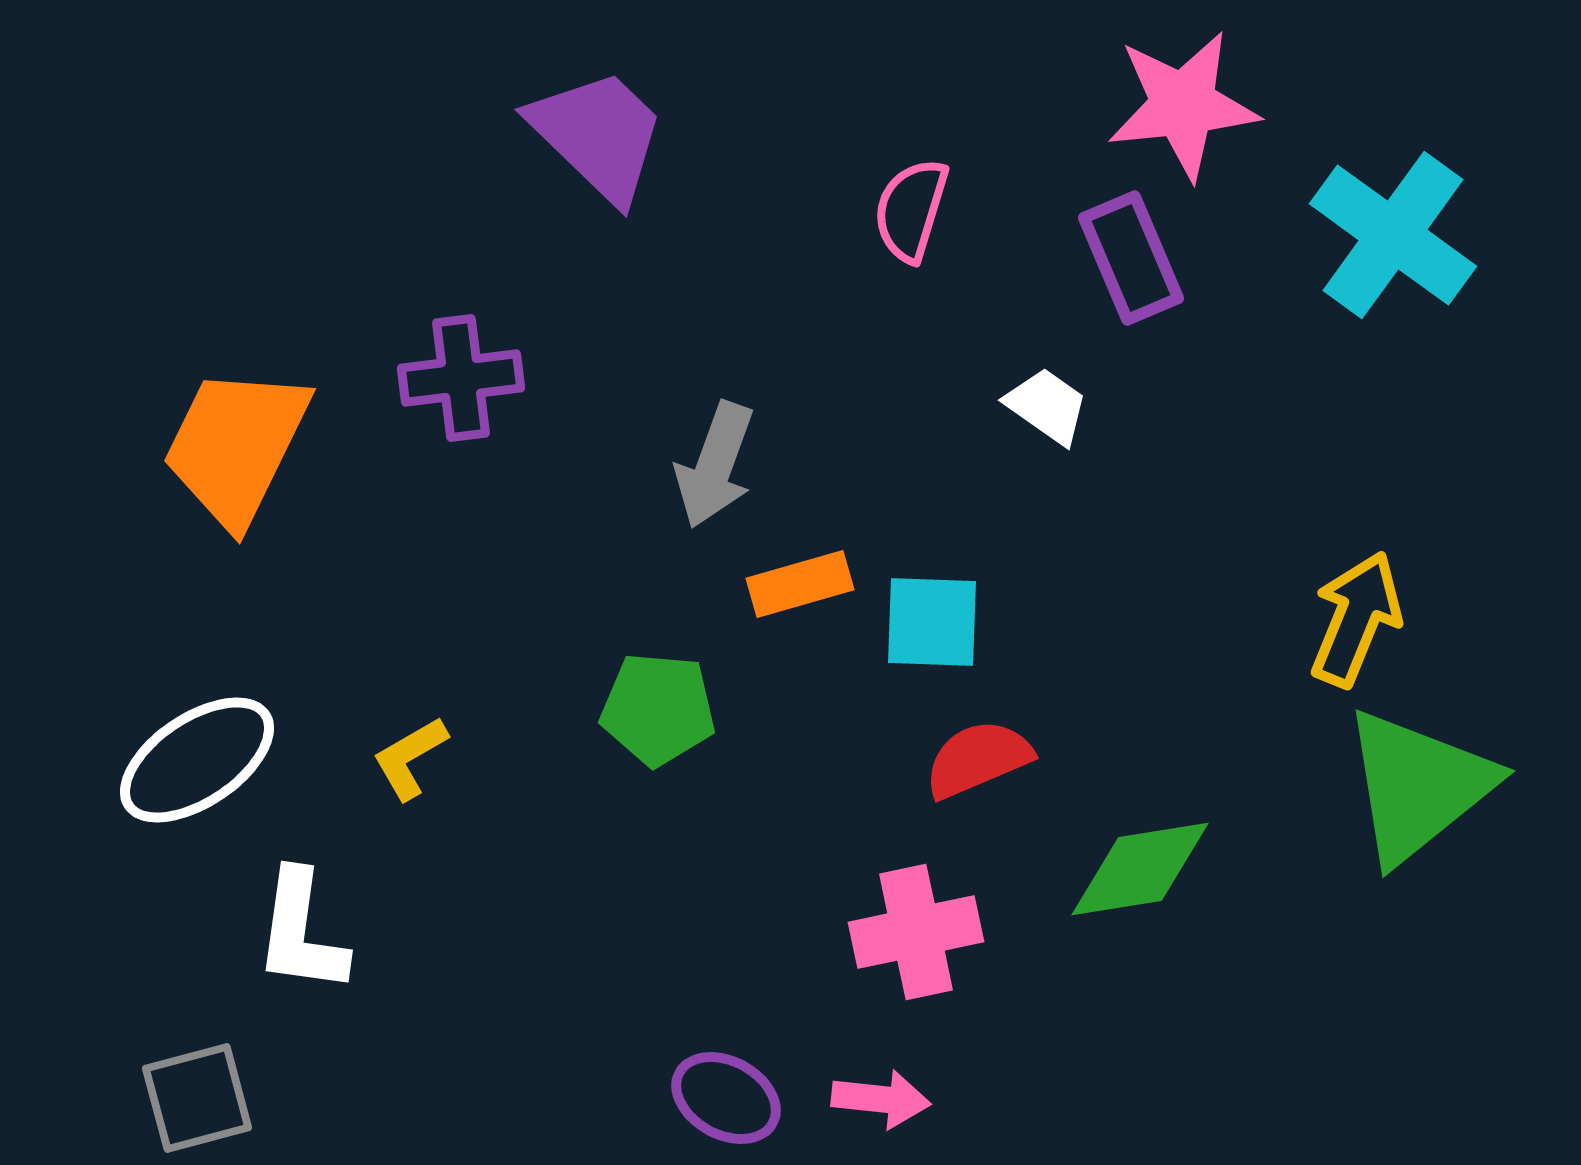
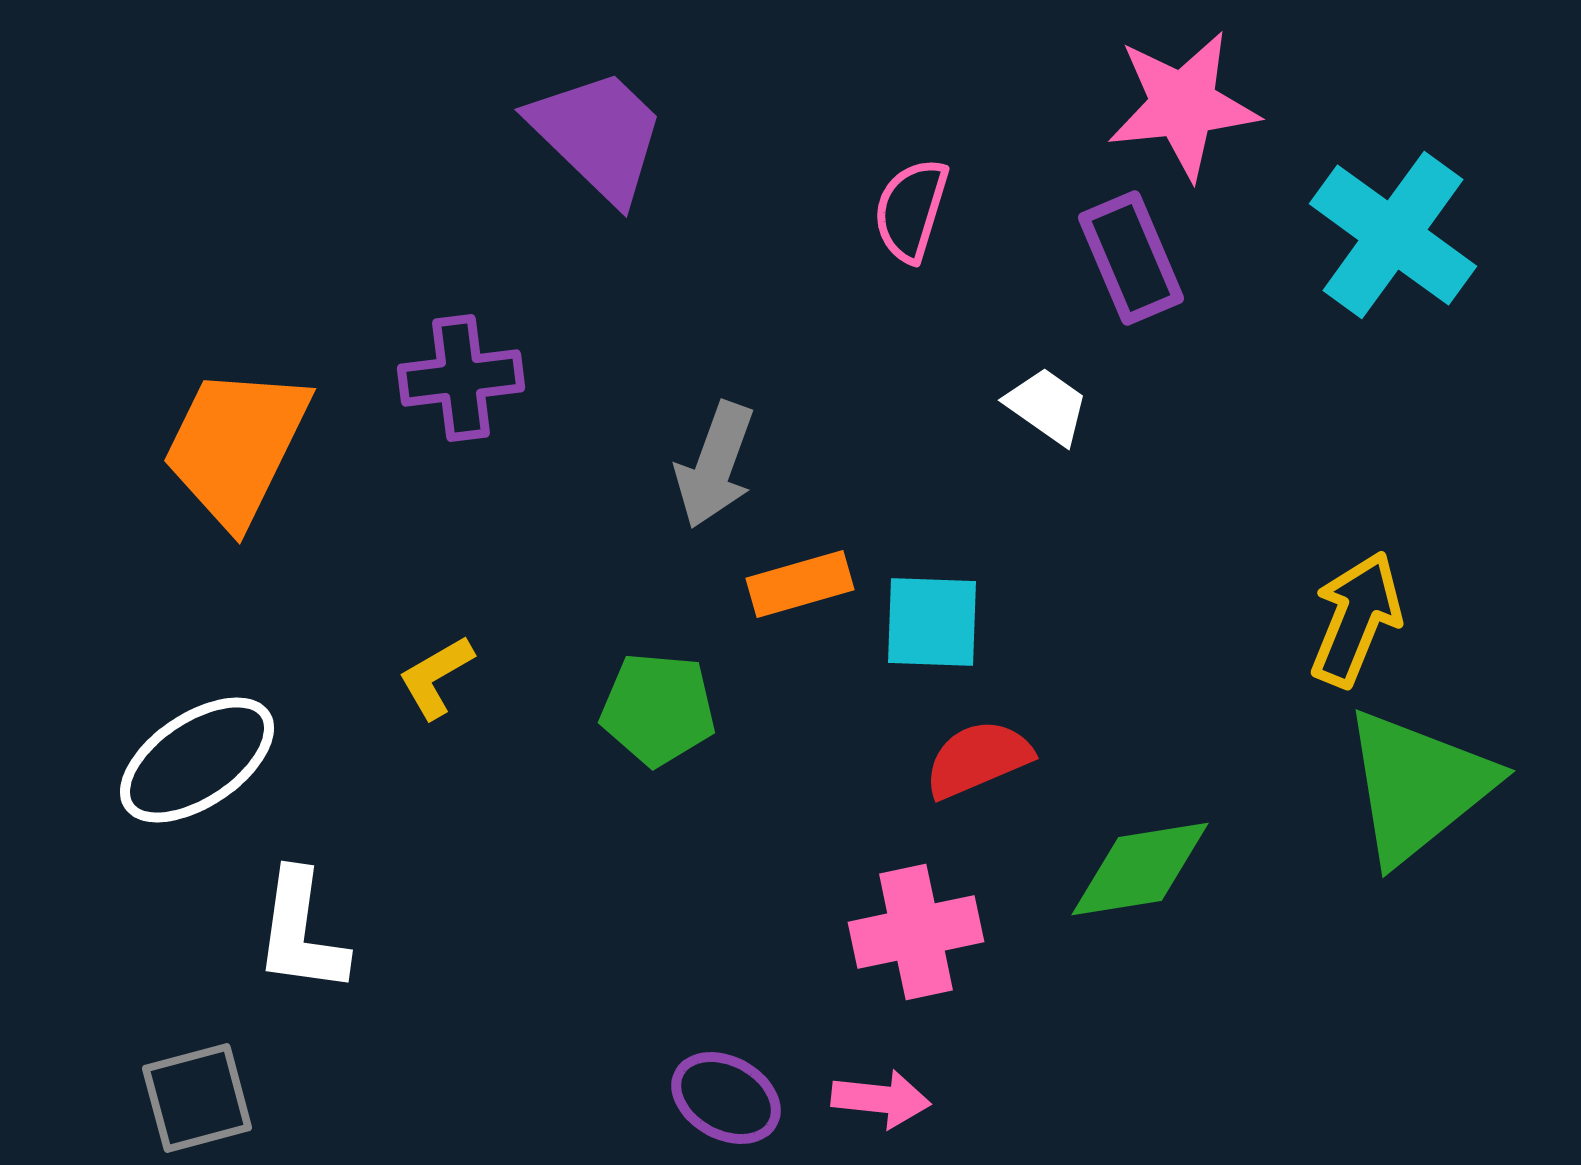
yellow L-shape: moved 26 px right, 81 px up
